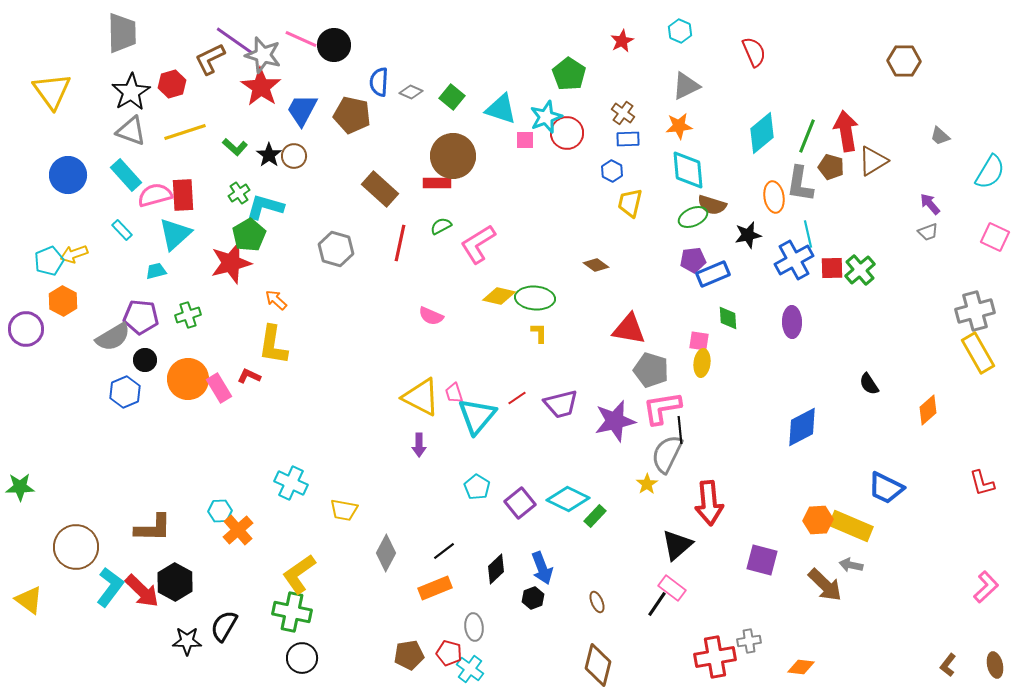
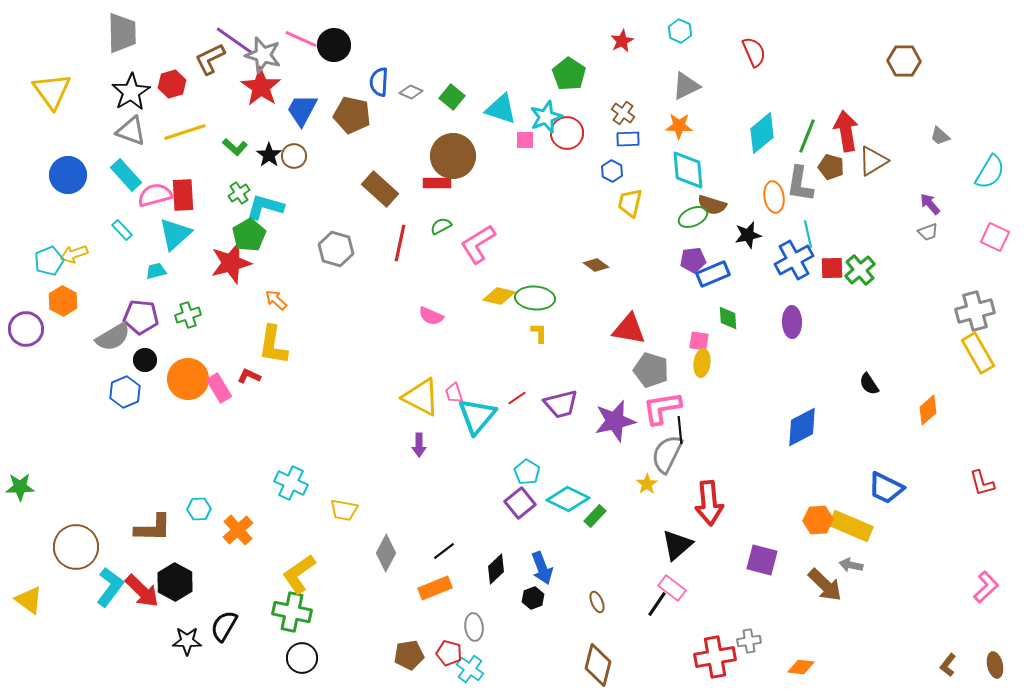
orange star at (679, 126): rotated 8 degrees clockwise
cyan pentagon at (477, 487): moved 50 px right, 15 px up
cyan hexagon at (220, 511): moved 21 px left, 2 px up
